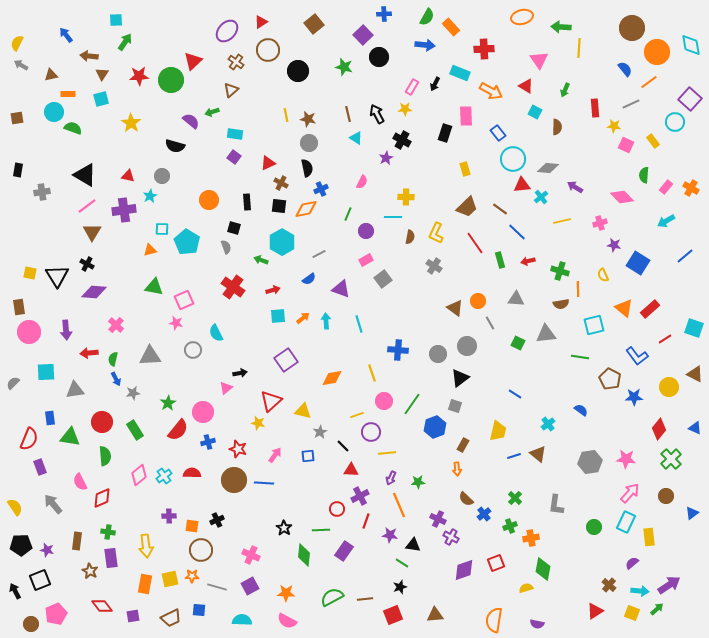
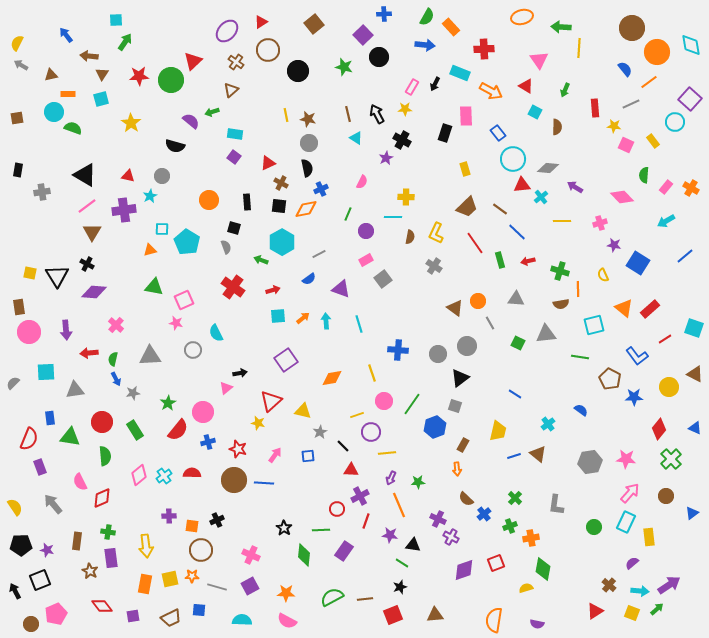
yellow line at (562, 221): rotated 12 degrees clockwise
